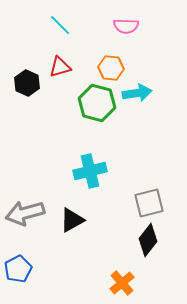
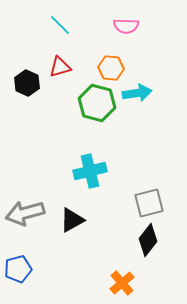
blue pentagon: rotated 12 degrees clockwise
